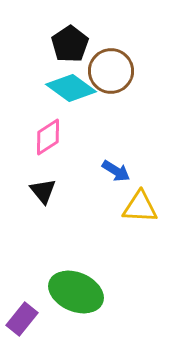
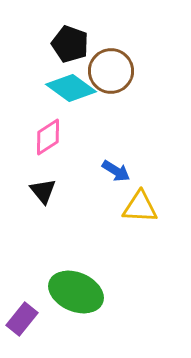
black pentagon: rotated 18 degrees counterclockwise
